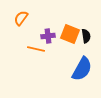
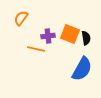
black semicircle: moved 2 px down
